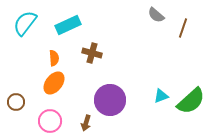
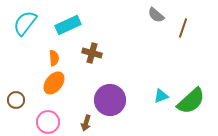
brown circle: moved 2 px up
pink circle: moved 2 px left, 1 px down
